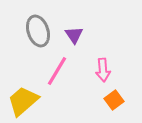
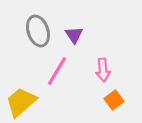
yellow trapezoid: moved 2 px left, 1 px down
